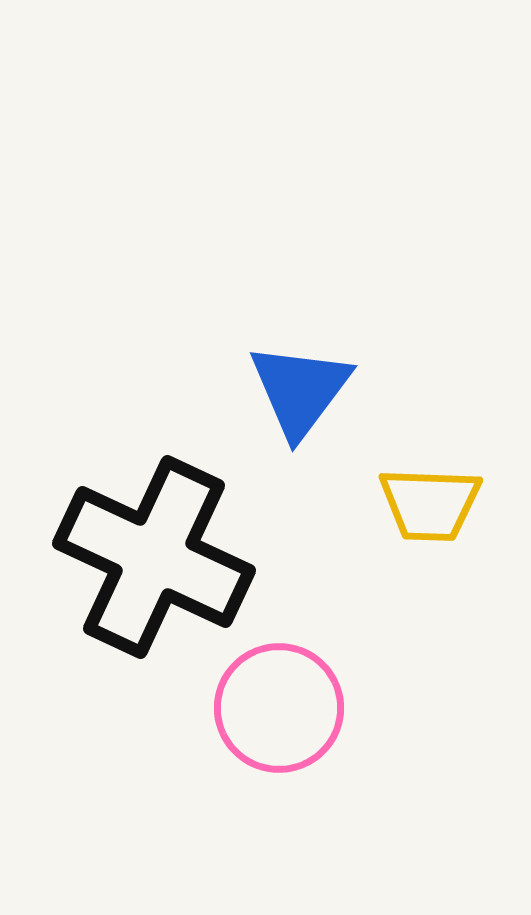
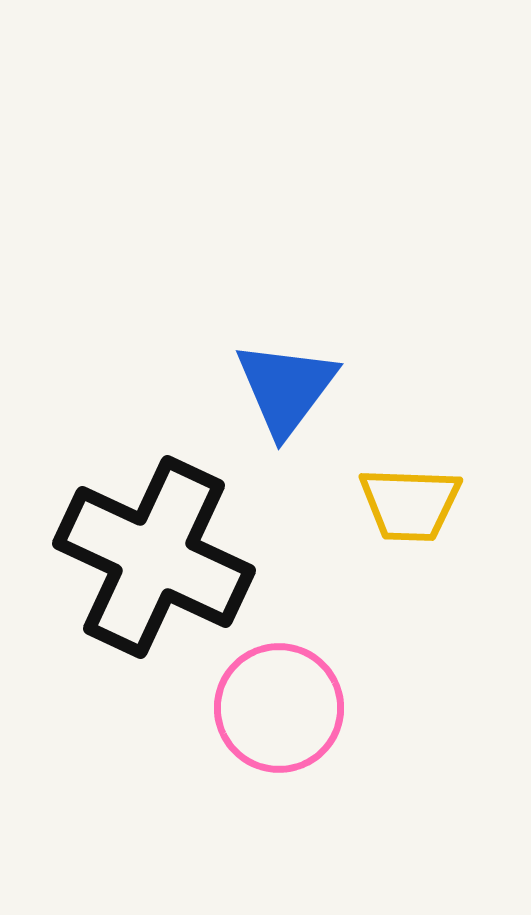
blue triangle: moved 14 px left, 2 px up
yellow trapezoid: moved 20 px left
